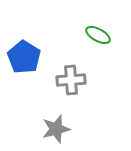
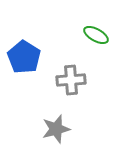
green ellipse: moved 2 px left
